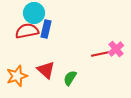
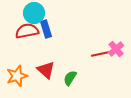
blue rectangle: rotated 30 degrees counterclockwise
